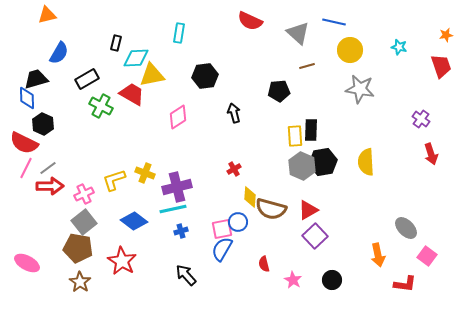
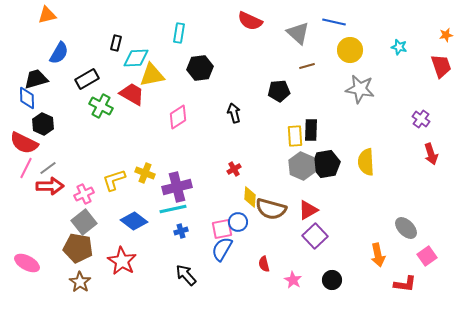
black hexagon at (205, 76): moved 5 px left, 8 px up
black hexagon at (323, 162): moved 3 px right, 2 px down
pink square at (427, 256): rotated 18 degrees clockwise
